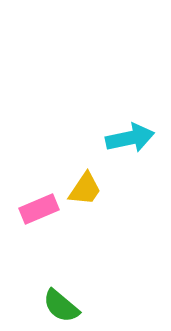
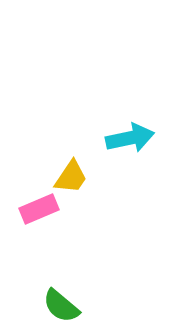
yellow trapezoid: moved 14 px left, 12 px up
